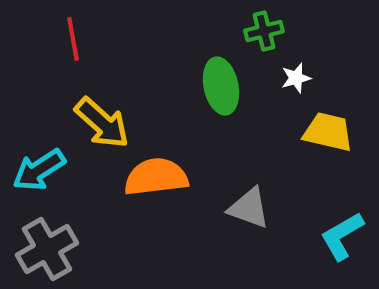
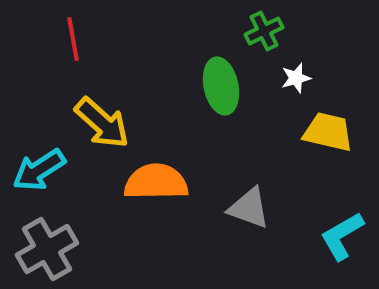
green cross: rotated 12 degrees counterclockwise
orange semicircle: moved 5 px down; rotated 6 degrees clockwise
